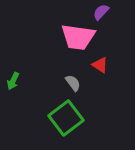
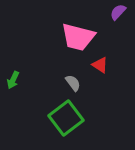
purple semicircle: moved 17 px right
pink trapezoid: rotated 6 degrees clockwise
green arrow: moved 1 px up
